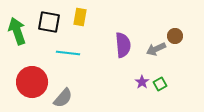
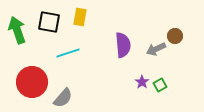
green arrow: moved 1 px up
cyan line: rotated 25 degrees counterclockwise
green square: moved 1 px down
